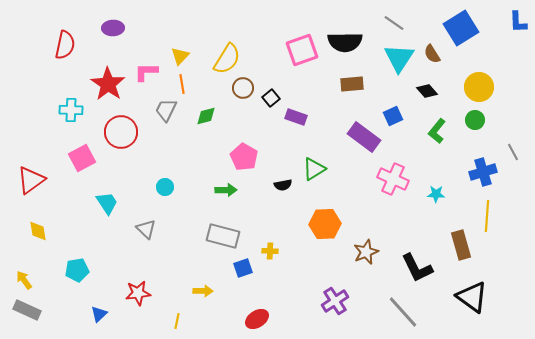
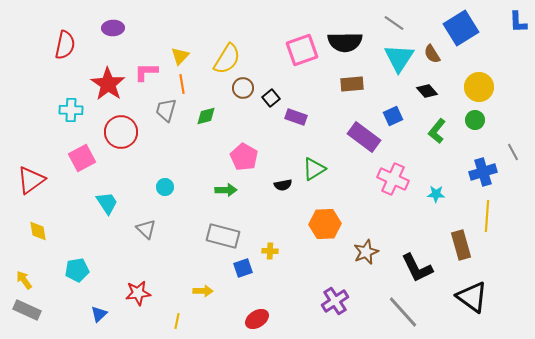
gray trapezoid at (166, 110): rotated 10 degrees counterclockwise
